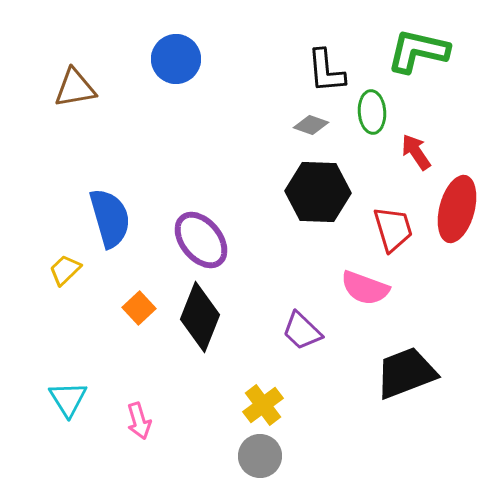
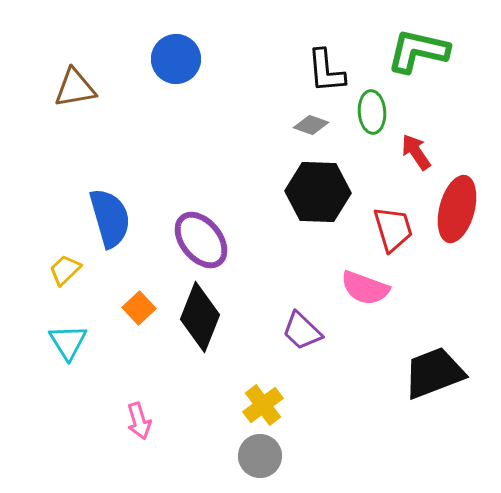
black trapezoid: moved 28 px right
cyan triangle: moved 57 px up
